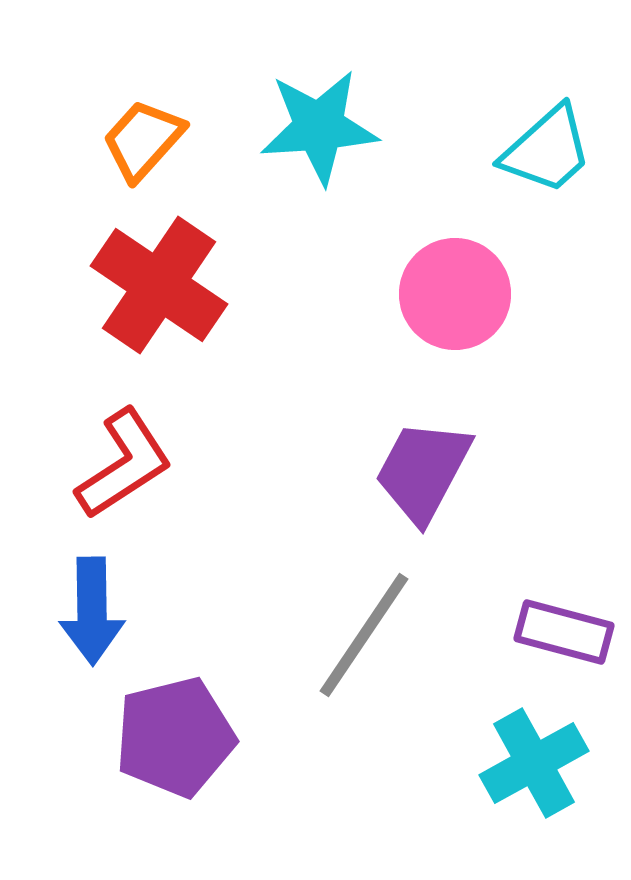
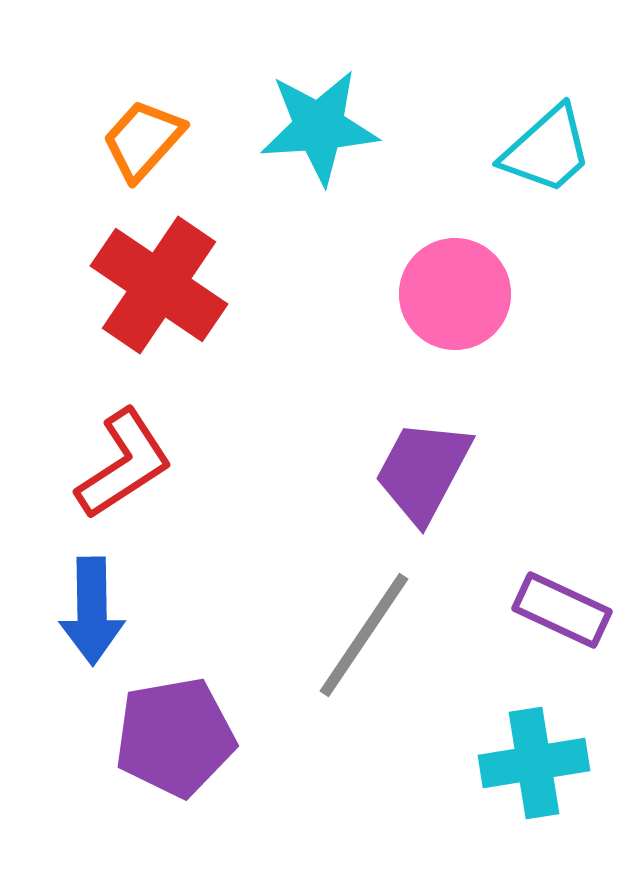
purple rectangle: moved 2 px left, 22 px up; rotated 10 degrees clockwise
purple pentagon: rotated 4 degrees clockwise
cyan cross: rotated 20 degrees clockwise
